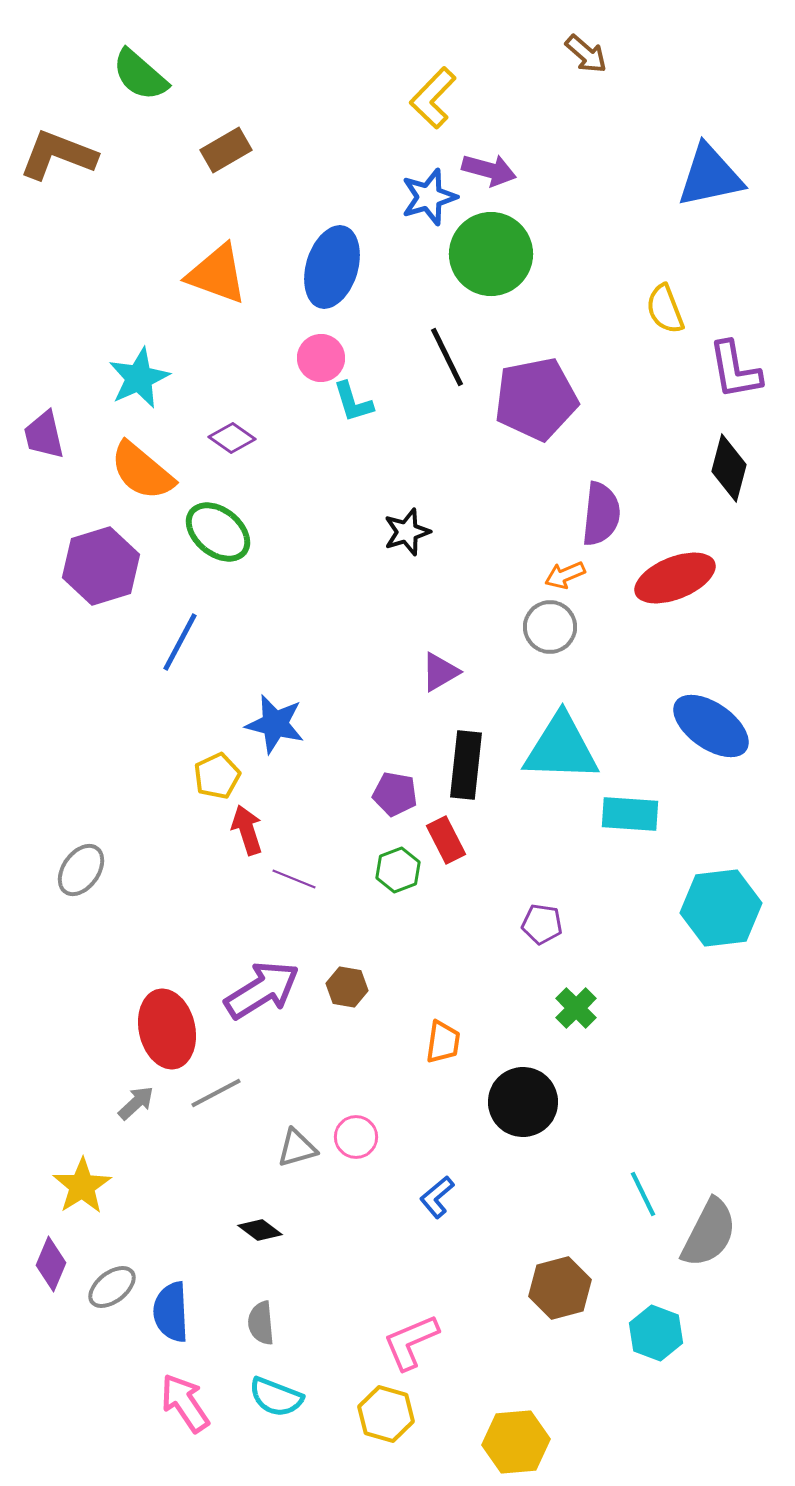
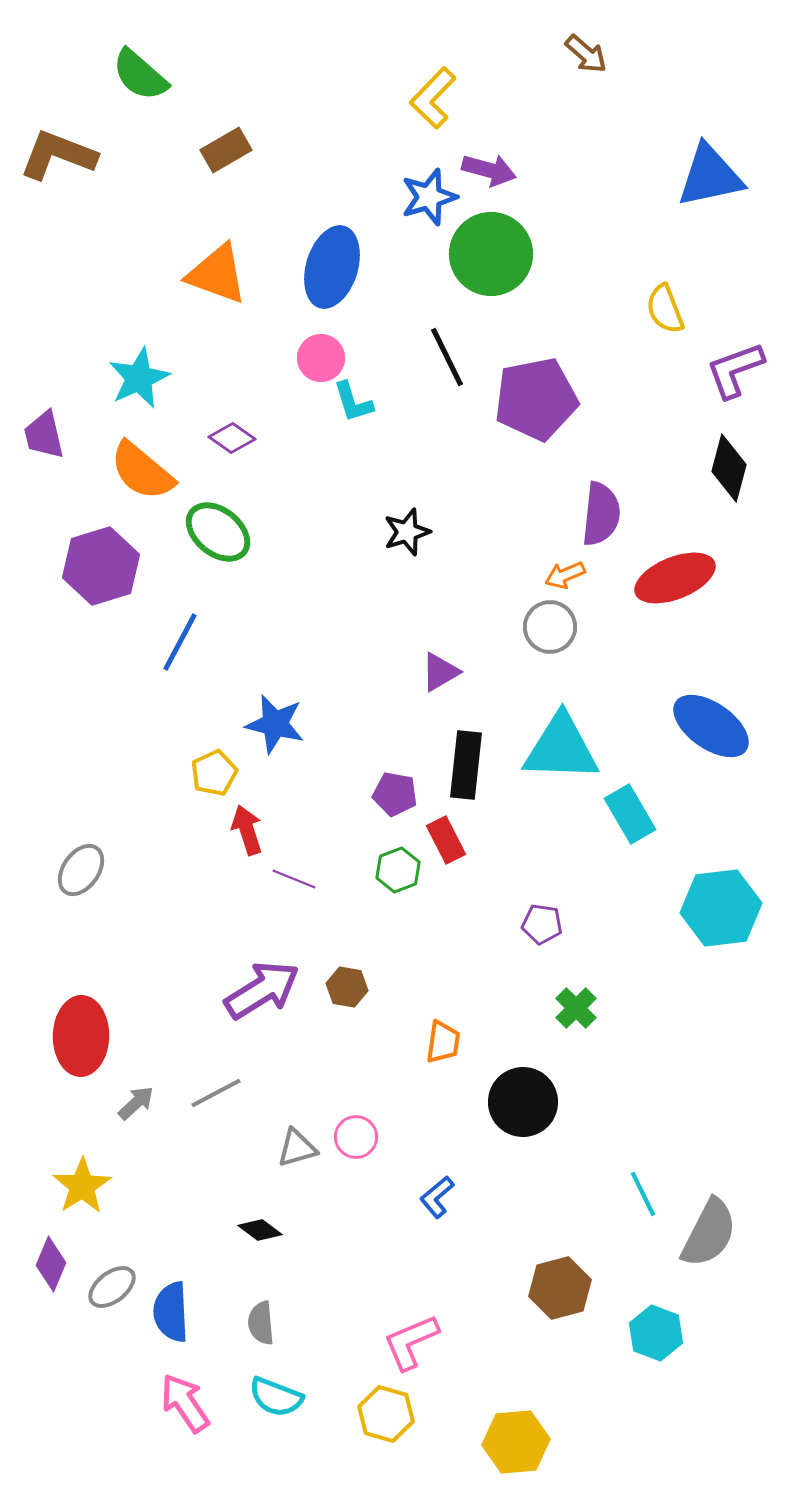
purple L-shape at (735, 370): rotated 80 degrees clockwise
yellow pentagon at (217, 776): moved 3 px left, 3 px up
cyan rectangle at (630, 814): rotated 56 degrees clockwise
red ellipse at (167, 1029): moved 86 px left, 7 px down; rotated 14 degrees clockwise
